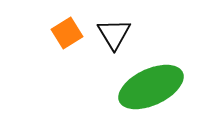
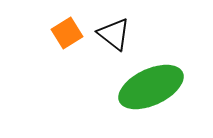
black triangle: rotated 21 degrees counterclockwise
